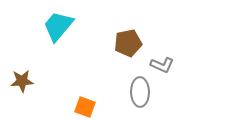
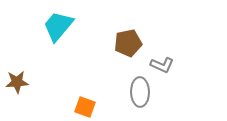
brown star: moved 5 px left, 1 px down
